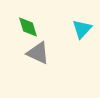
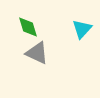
gray triangle: moved 1 px left
